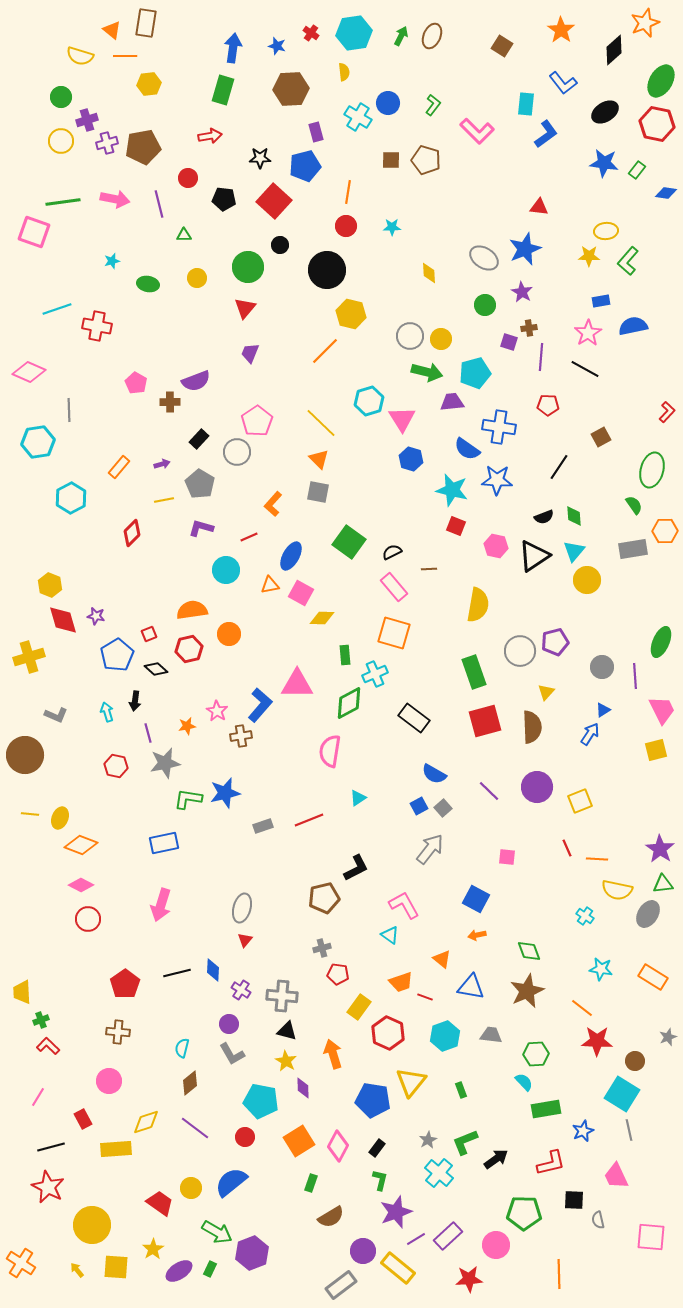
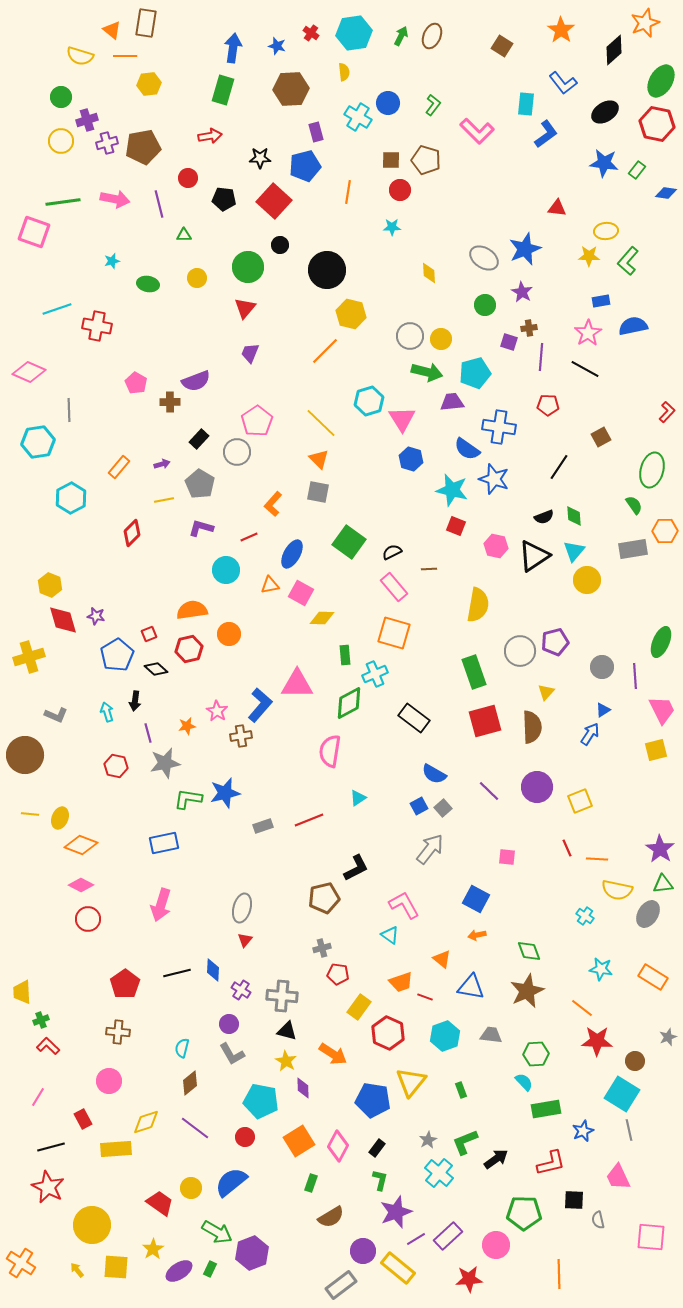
red triangle at (539, 207): moved 18 px right, 1 px down
red circle at (346, 226): moved 54 px right, 36 px up
blue star at (497, 480): moved 3 px left, 1 px up; rotated 16 degrees clockwise
blue ellipse at (291, 556): moved 1 px right, 2 px up
orange arrow at (333, 1054): rotated 140 degrees clockwise
pink trapezoid at (616, 1176): moved 2 px right, 1 px down
